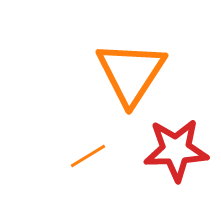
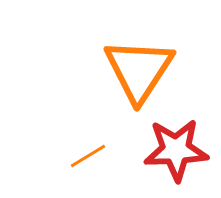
orange triangle: moved 8 px right, 3 px up
